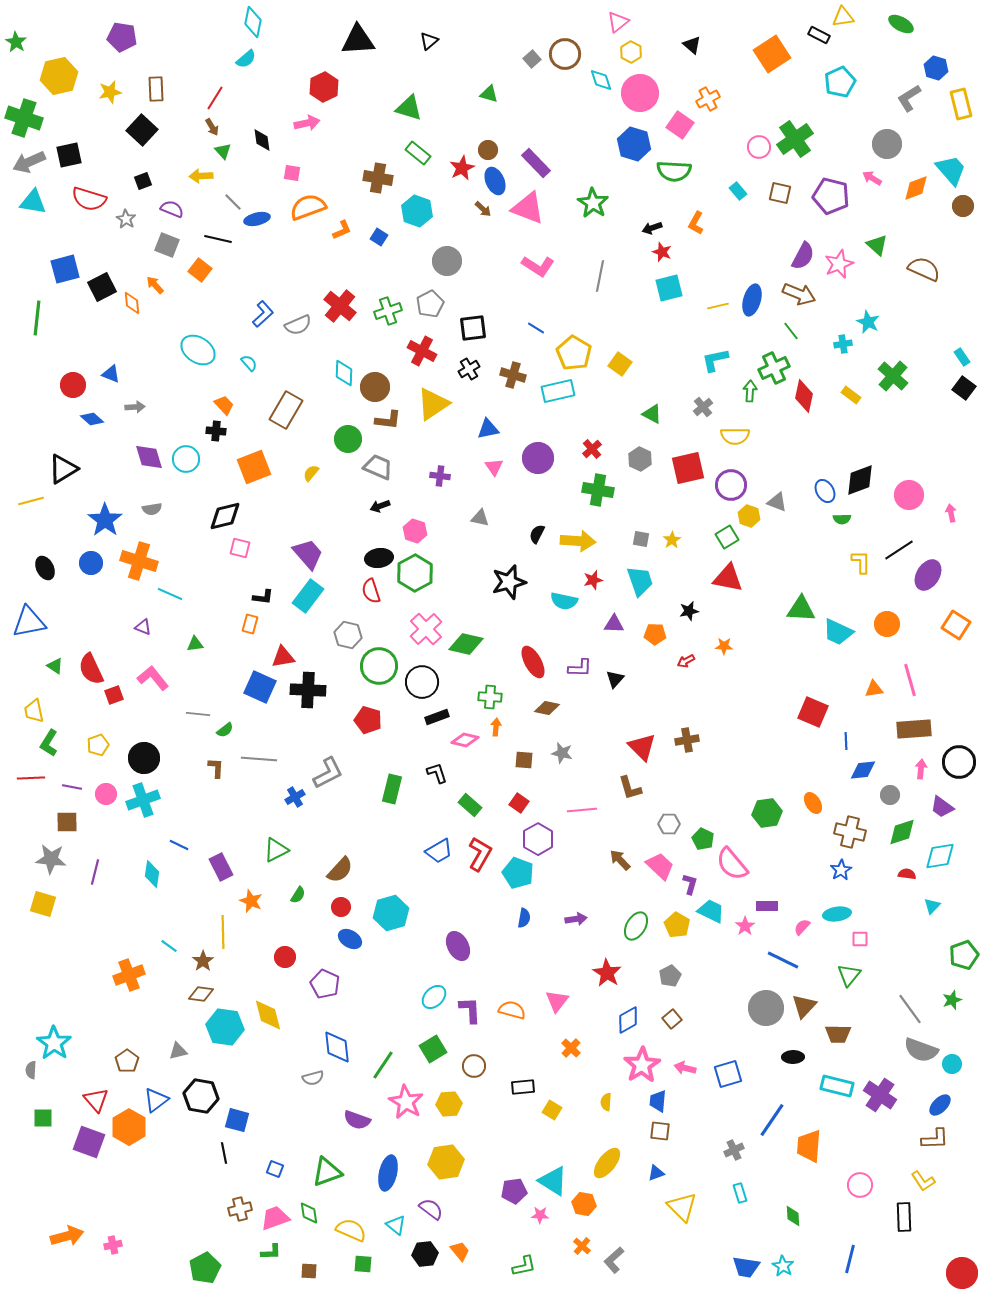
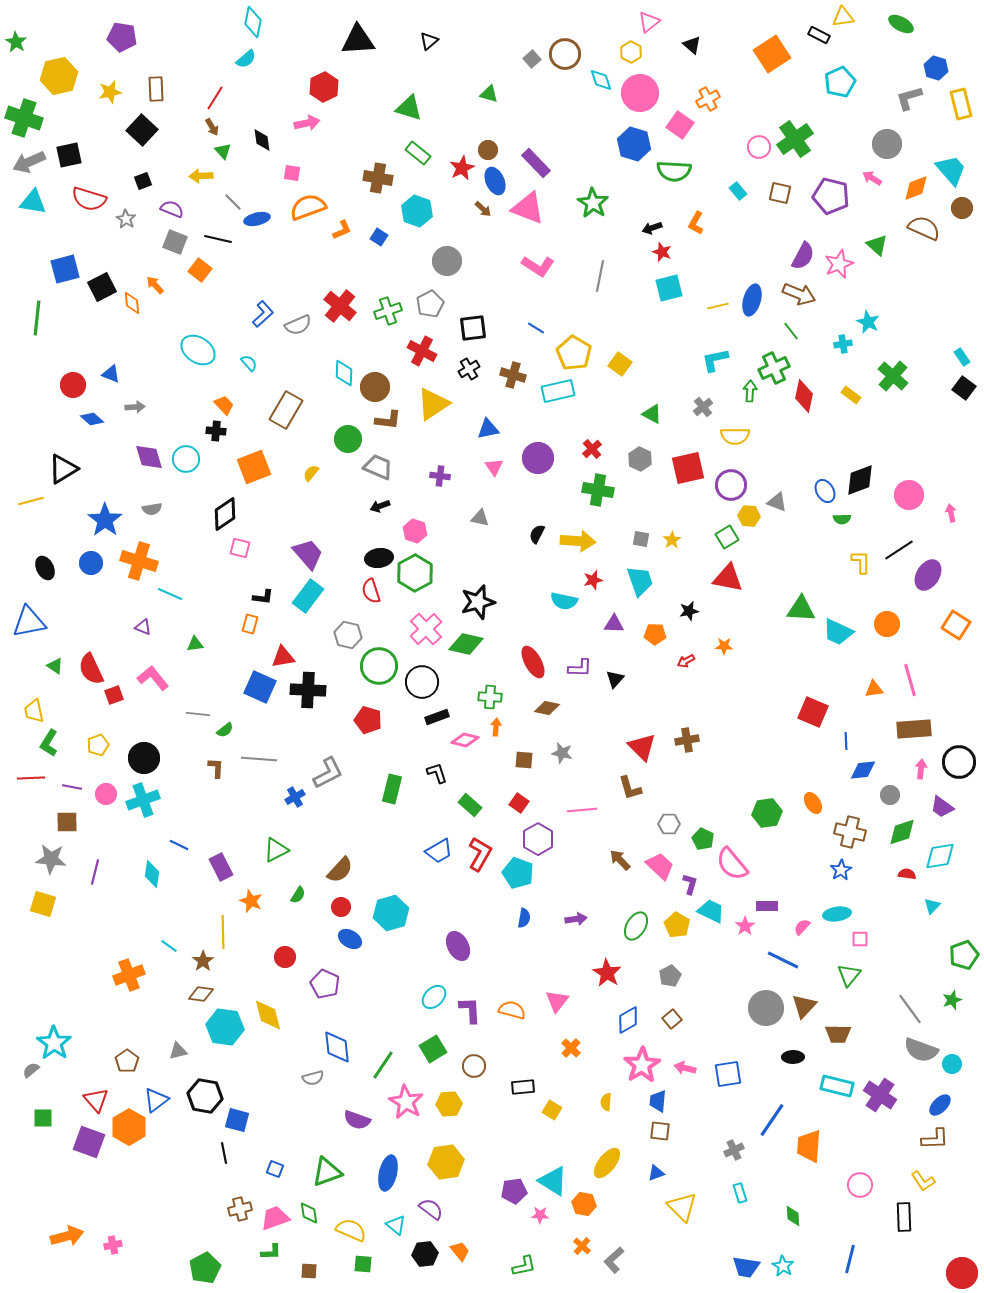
pink triangle at (618, 22): moved 31 px right
gray L-shape at (909, 98): rotated 16 degrees clockwise
brown circle at (963, 206): moved 1 px left, 2 px down
gray square at (167, 245): moved 8 px right, 3 px up
brown semicircle at (924, 269): moved 41 px up
black diamond at (225, 516): moved 2 px up; rotated 20 degrees counterclockwise
yellow hexagon at (749, 516): rotated 15 degrees counterclockwise
black star at (509, 582): moved 31 px left, 20 px down
gray semicircle at (31, 1070): rotated 48 degrees clockwise
blue square at (728, 1074): rotated 8 degrees clockwise
black hexagon at (201, 1096): moved 4 px right
